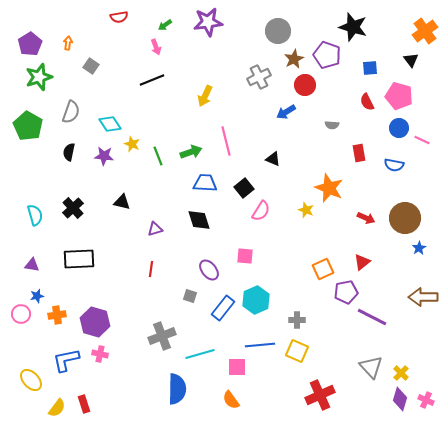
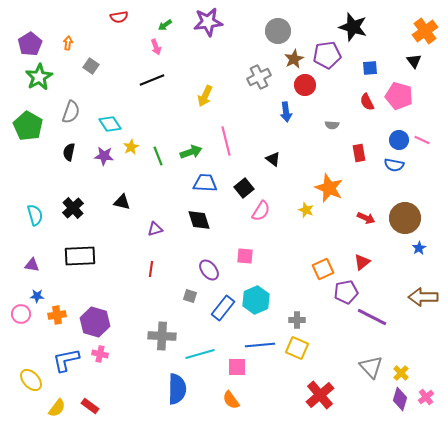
purple pentagon at (327, 55): rotated 28 degrees counterclockwise
black triangle at (411, 60): moved 3 px right, 1 px down
green star at (39, 77): rotated 12 degrees counterclockwise
blue arrow at (286, 112): rotated 66 degrees counterclockwise
blue circle at (399, 128): moved 12 px down
yellow star at (132, 144): moved 1 px left, 3 px down; rotated 21 degrees clockwise
black triangle at (273, 159): rotated 14 degrees clockwise
black rectangle at (79, 259): moved 1 px right, 3 px up
blue star at (37, 296): rotated 16 degrees clockwise
gray cross at (162, 336): rotated 24 degrees clockwise
yellow square at (297, 351): moved 3 px up
red cross at (320, 395): rotated 16 degrees counterclockwise
pink cross at (426, 400): moved 3 px up; rotated 28 degrees clockwise
red rectangle at (84, 404): moved 6 px right, 2 px down; rotated 36 degrees counterclockwise
